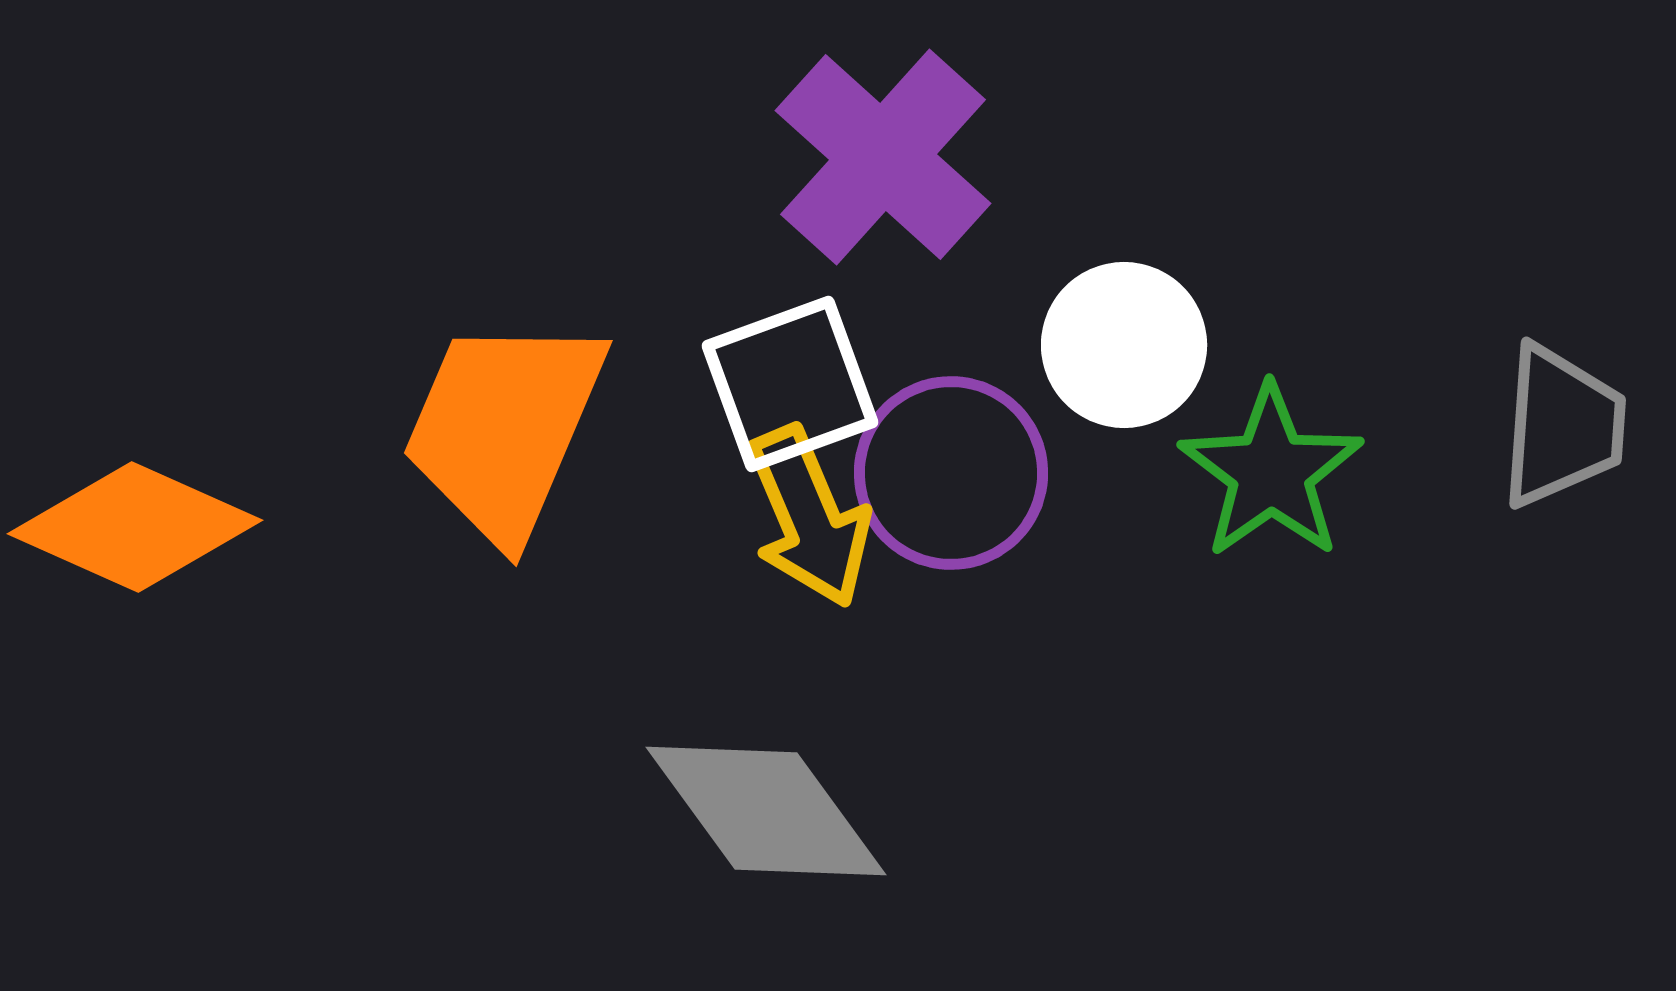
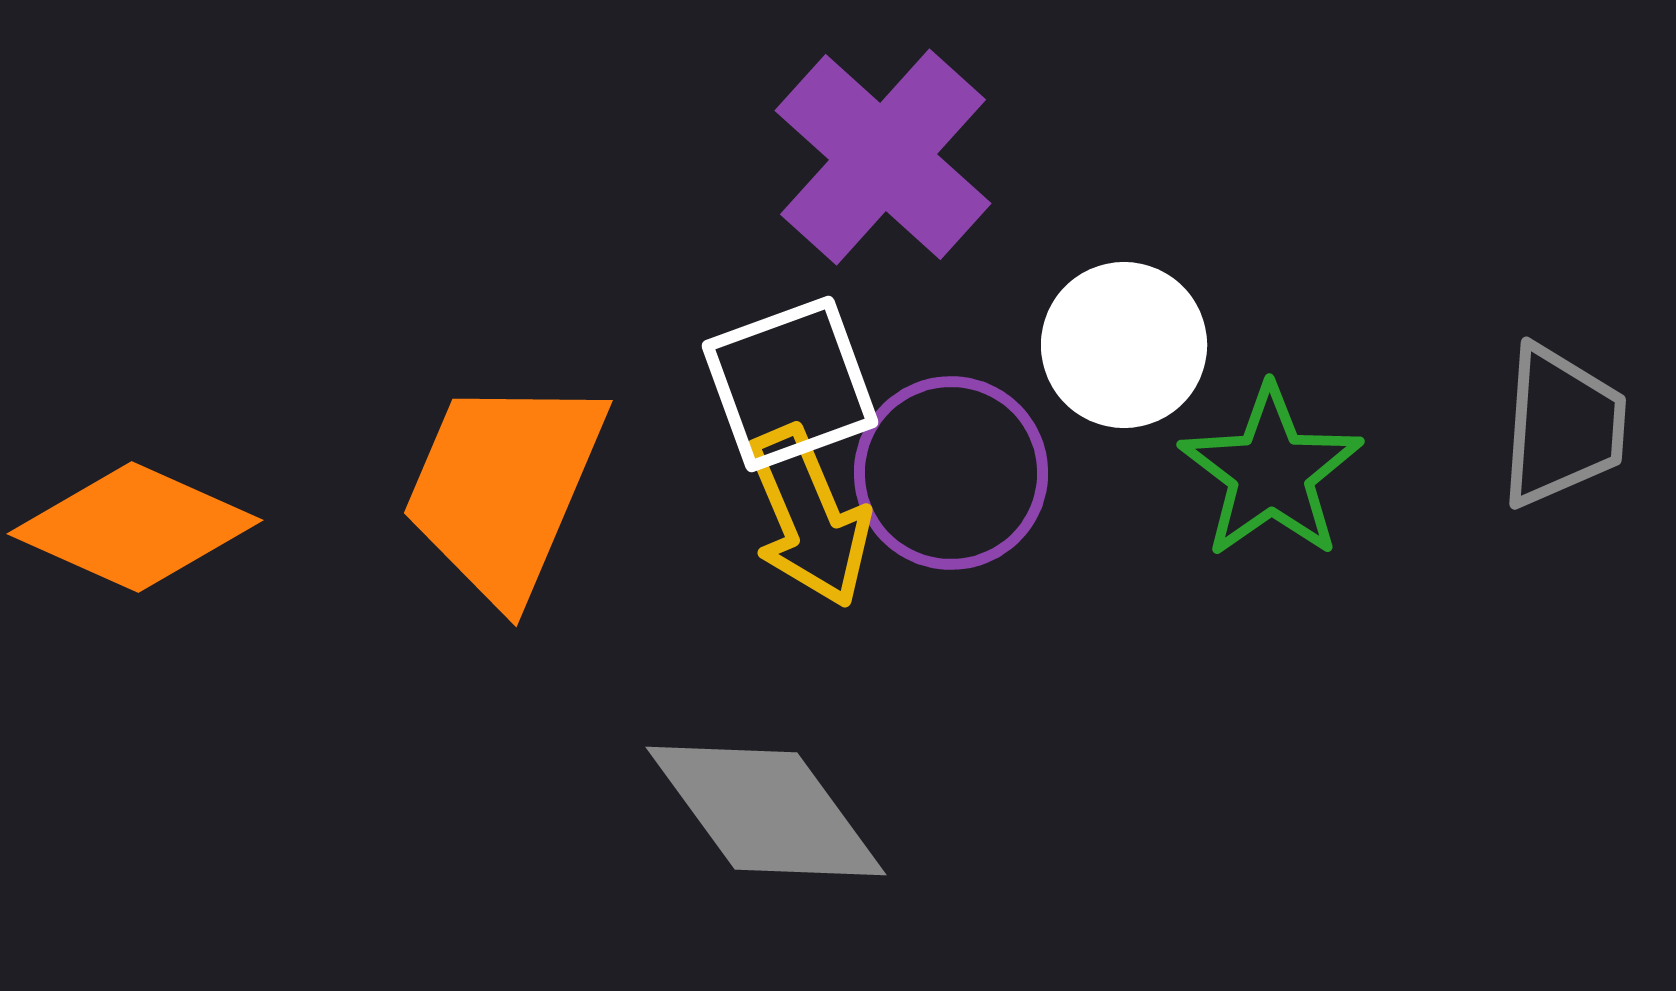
orange trapezoid: moved 60 px down
